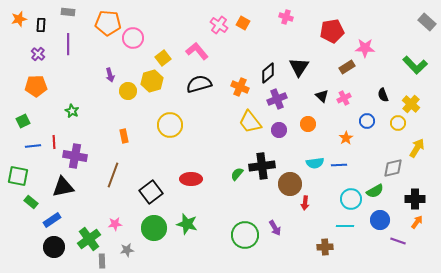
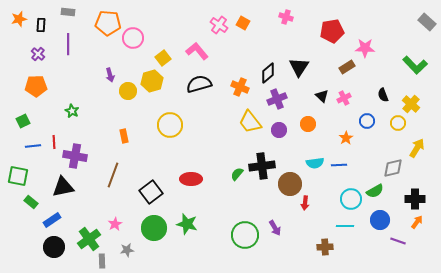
pink star at (115, 224): rotated 24 degrees counterclockwise
